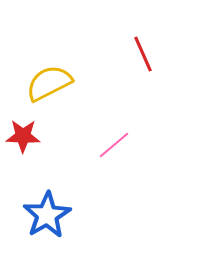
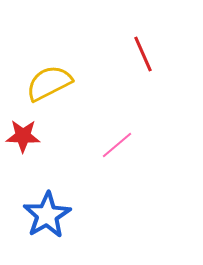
pink line: moved 3 px right
